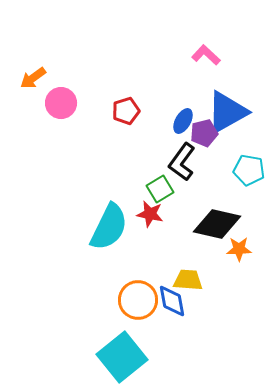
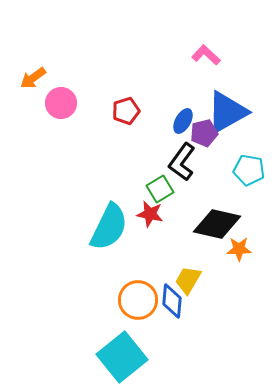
yellow trapezoid: rotated 64 degrees counterclockwise
blue diamond: rotated 16 degrees clockwise
